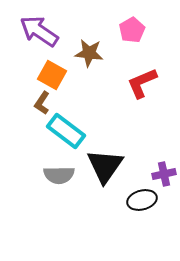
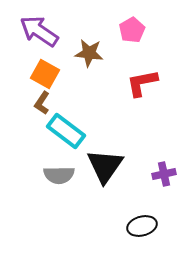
orange square: moved 7 px left, 1 px up
red L-shape: rotated 12 degrees clockwise
black ellipse: moved 26 px down
